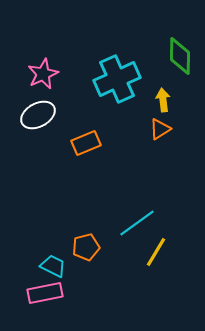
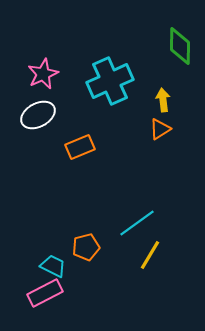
green diamond: moved 10 px up
cyan cross: moved 7 px left, 2 px down
orange rectangle: moved 6 px left, 4 px down
yellow line: moved 6 px left, 3 px down
pink rectangle: rotated 16 degrees counterclockwise
